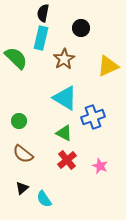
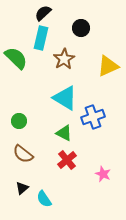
black semicircle: rotated 36 degrees clockwise
pink star: moved 3 px right, 8 px down
